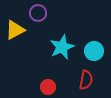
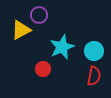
purple circle: moved 1 px right, 2 px down
yellow triangle: moved 6 px right
red semicircle: moved 8 px right, 4 px up
red circle: moved 5 px left, 18 px up
